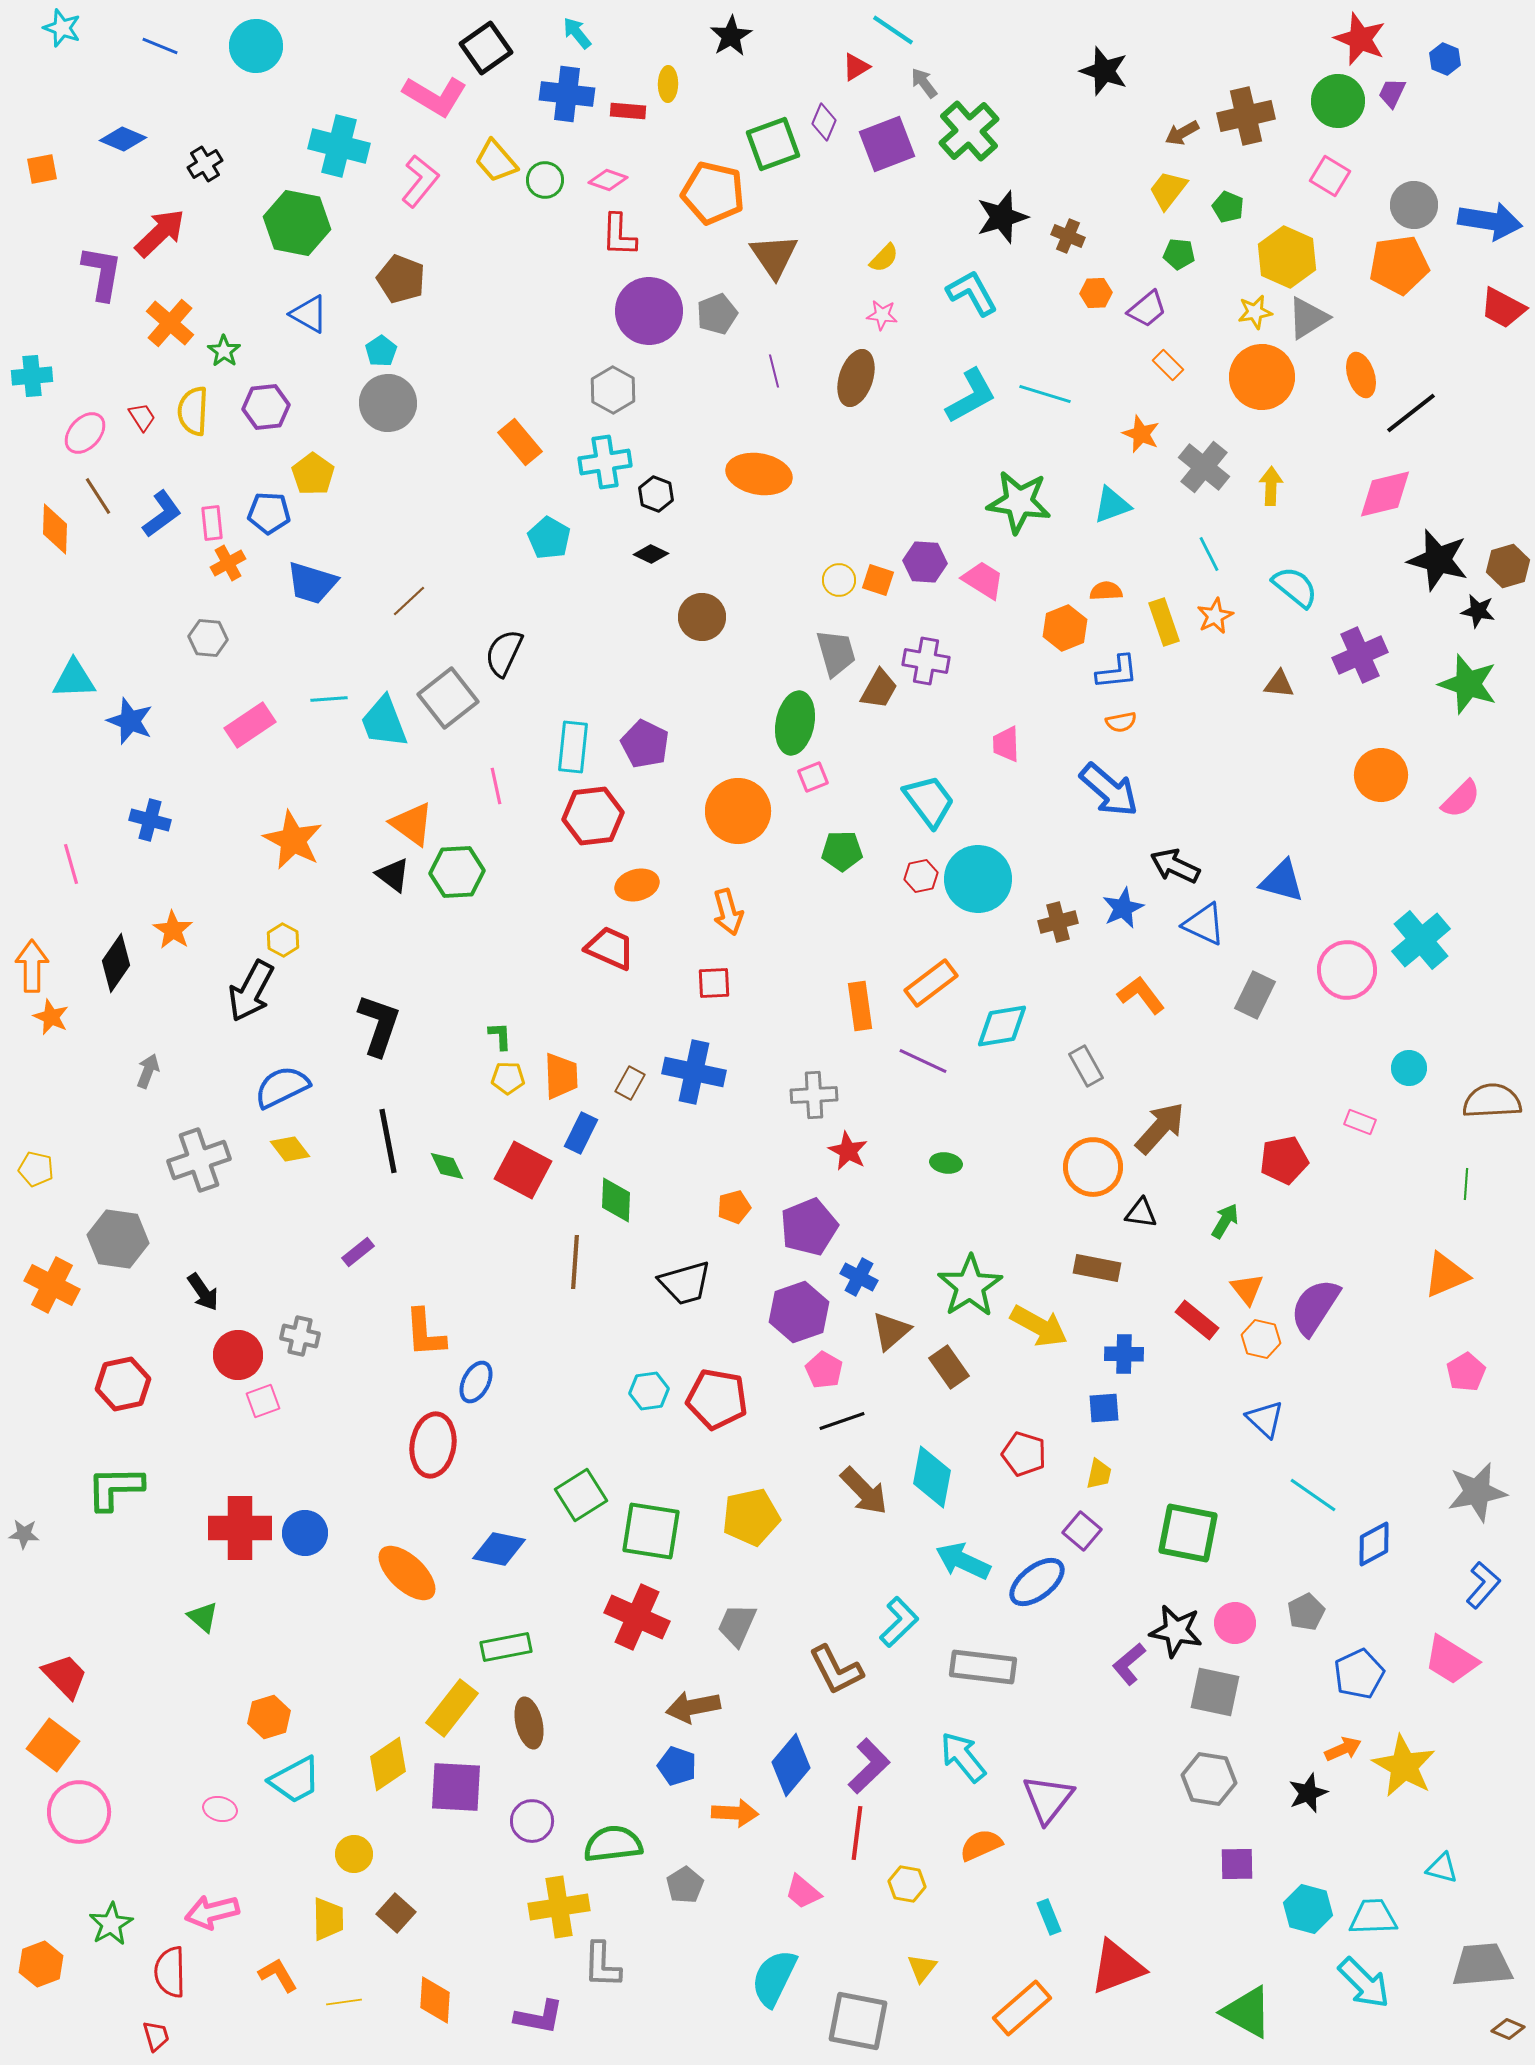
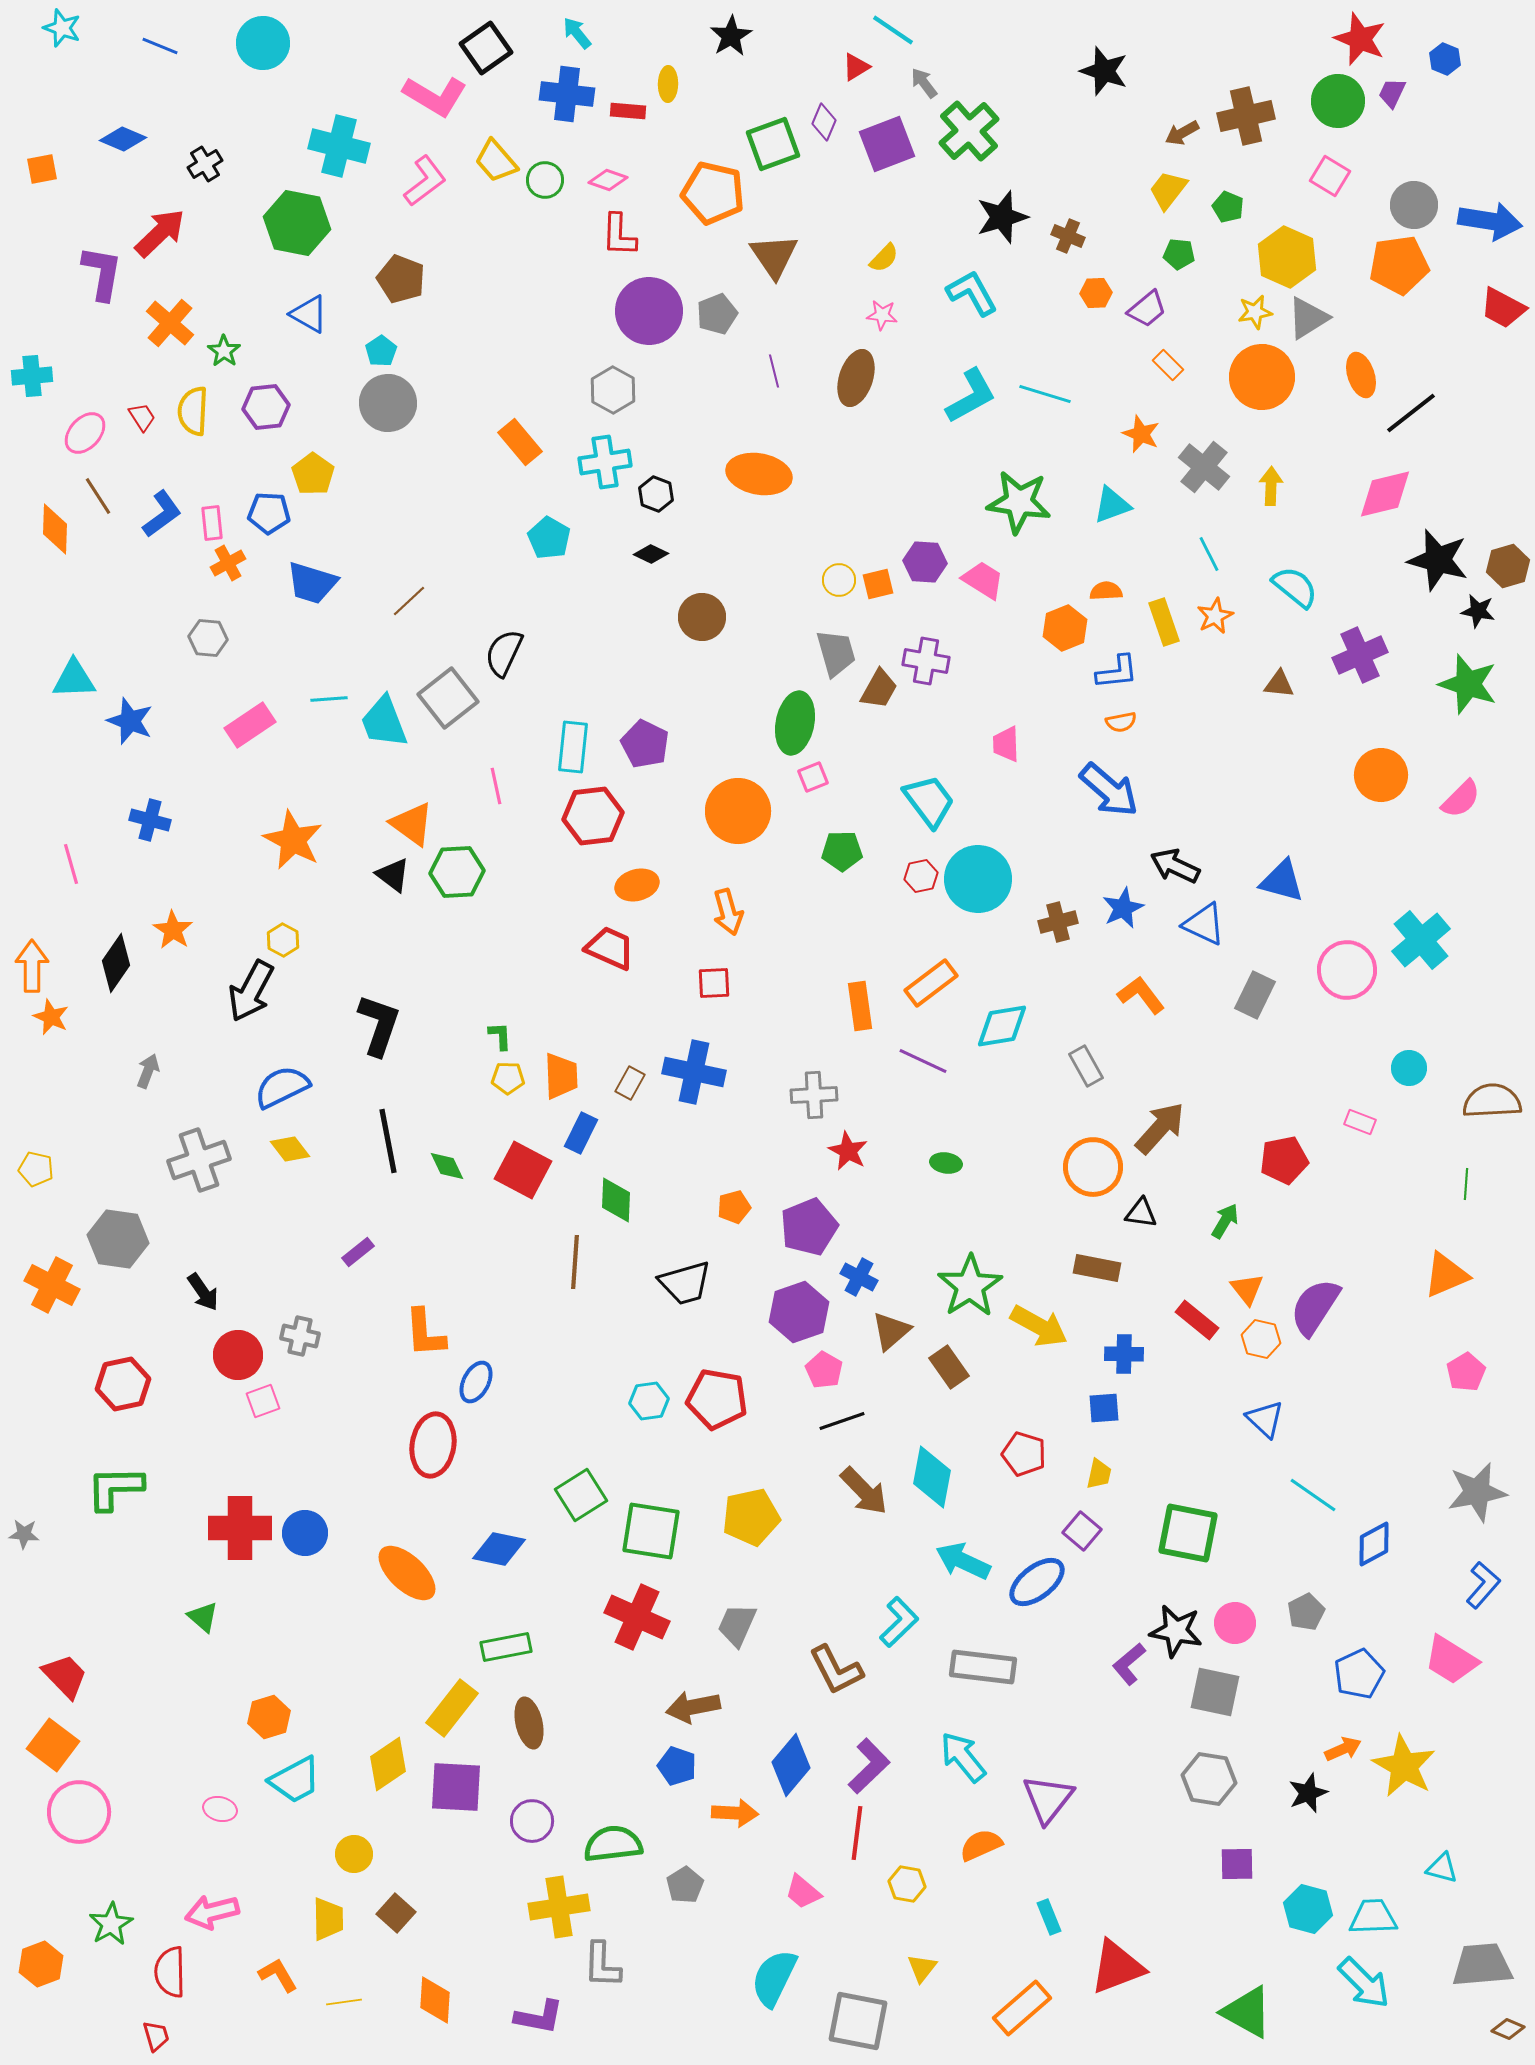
cyan circle at (256, 46): moved 7 px right, 3 px up
pink L-shape at (420, 181): moved 5 px right; rotated 14 degrees clockwise
orange square at (878, 580): moved 4 px down; rotated 32 degrees counterclockwise
cyan hexagon at (649, 1391): moved 10 px down
